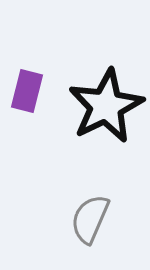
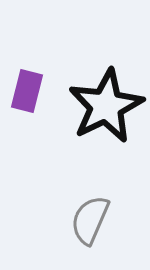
gray semicircle: moved 1 px down
